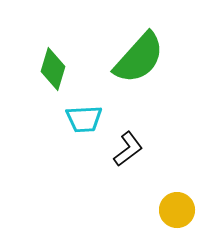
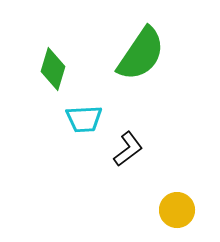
green semicircle: moved 2 px right, 4 px up; rotated 8 degrees counterclockwise
